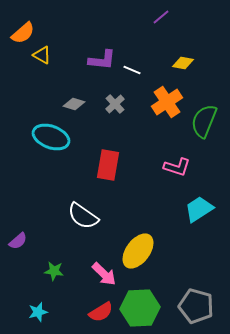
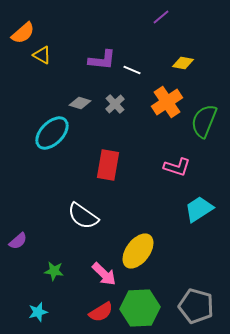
gray diamond: moved 6 px right, 1 px up
cyan ellipse: moved 1 px right, 4 px up; rotated 66 degrees counterclockwise
